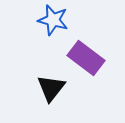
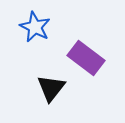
blue star: moved 18 px left, 7 px down; rotated 12 degrees clockwise
